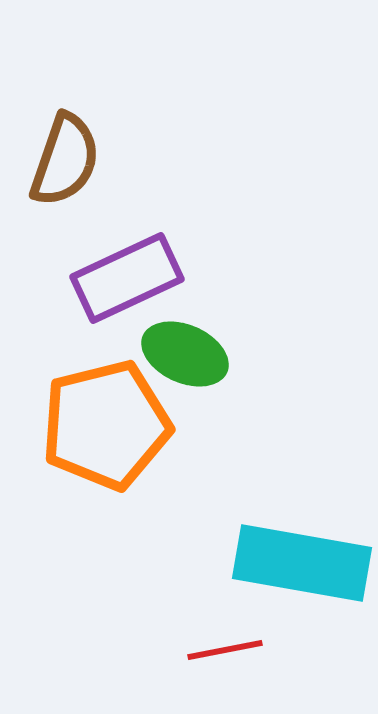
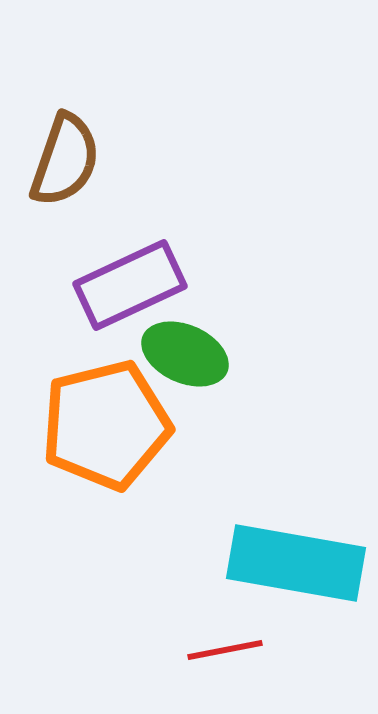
purple rectangle: moved 3 px right, 7 px down
cyan rectangle: moved 6 px left
